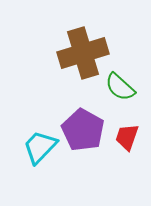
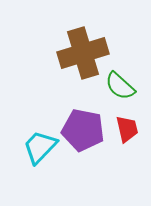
green semicircle: moved 1 px up
purple pentagon: rotated 18 degrees counterclockwise
red trapezoid: moved 8 px up; rotated 148 degrees clockwise
